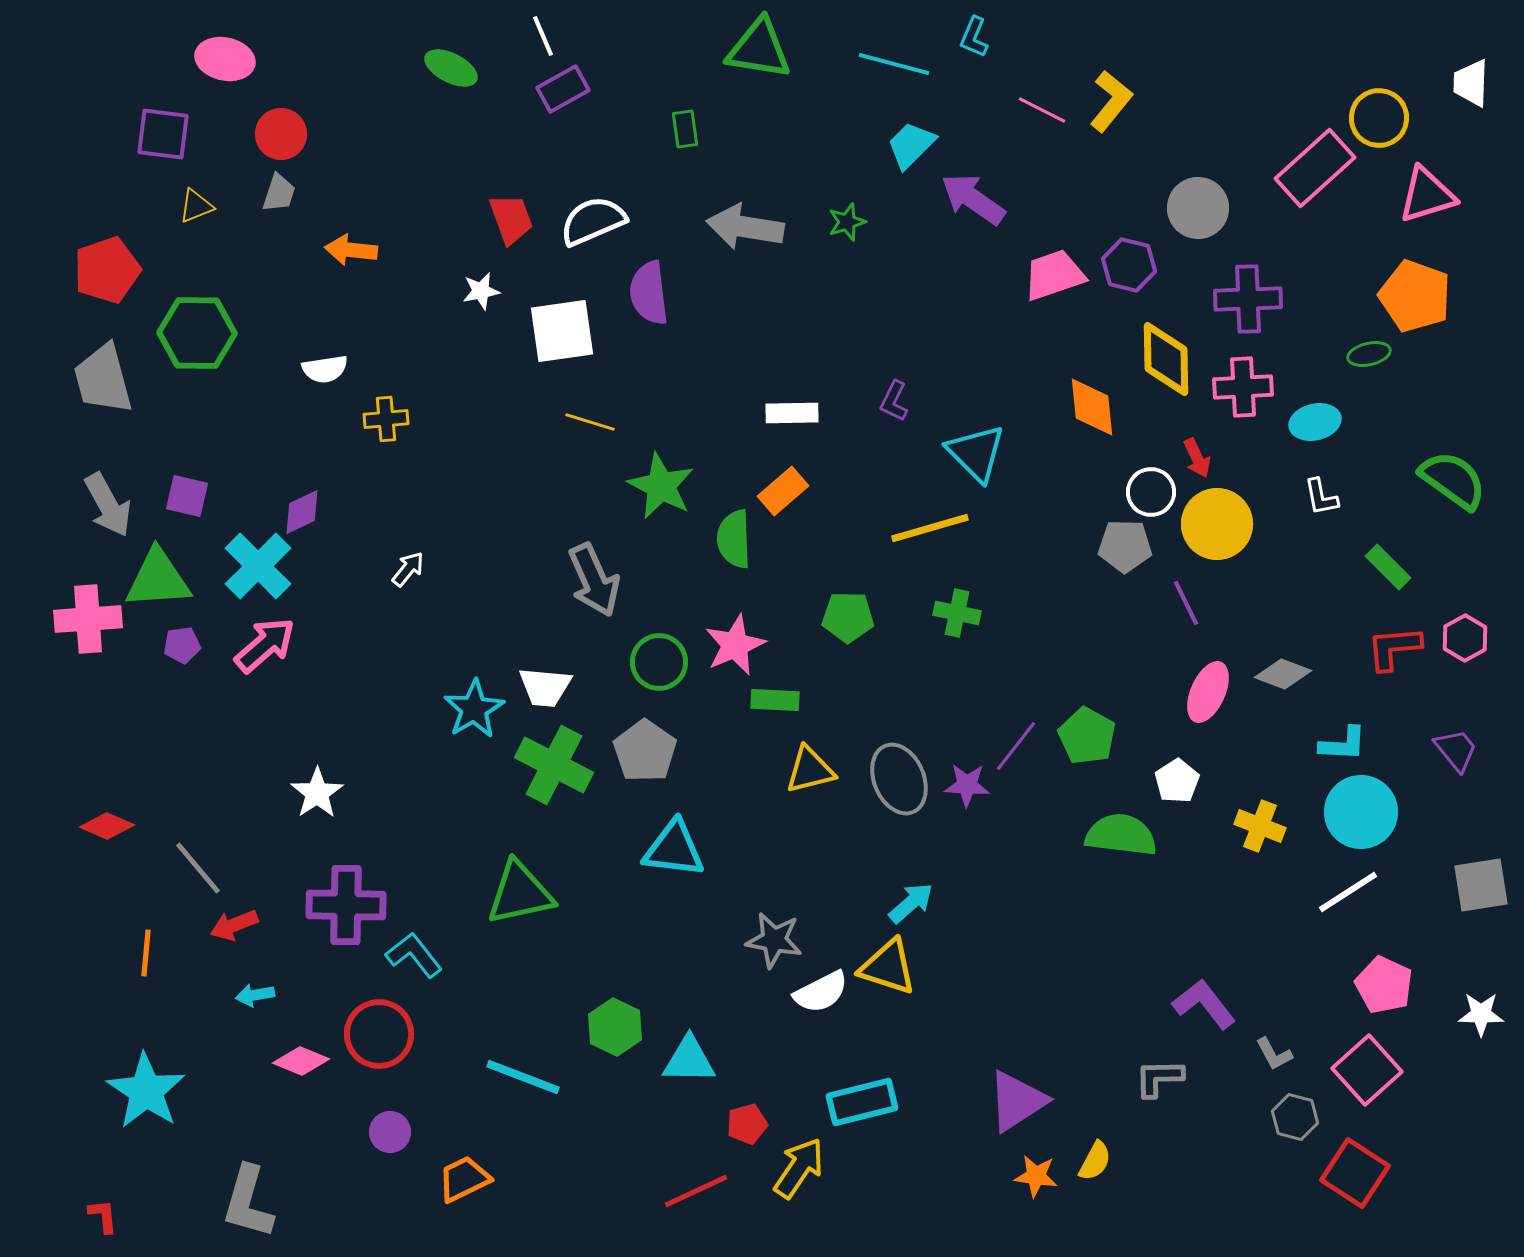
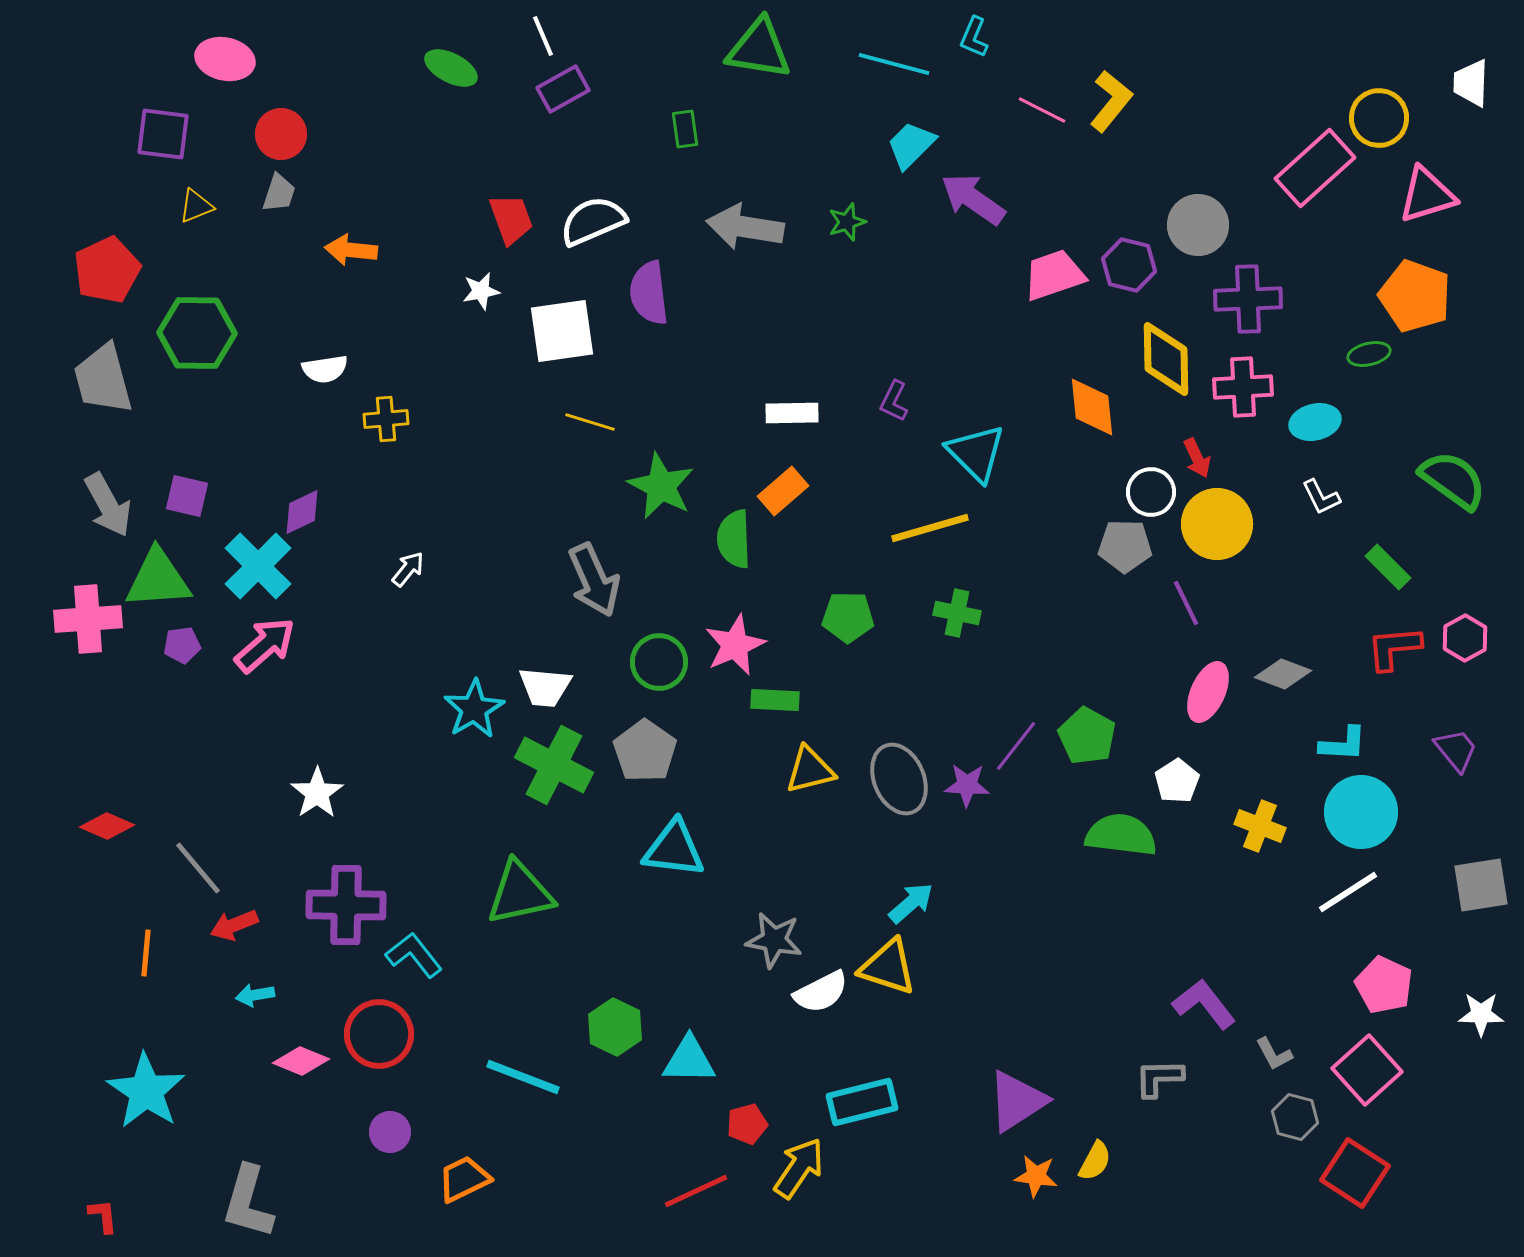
gray circle at (1198, 208): moved 17 px down
red pentagon at (107, 270): rotated 6 degrees counterclockwise
white L-shape at (1321, 497): rotated 15 degrees counterclockwise
